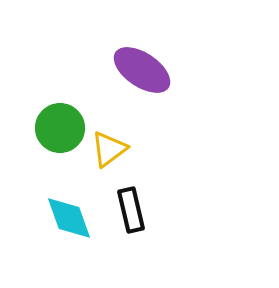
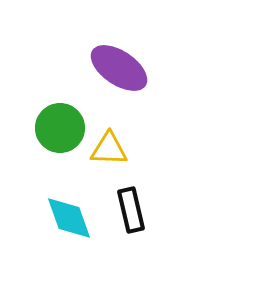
purple ellipse: moved 23 px left, 2 px up
yellow triangle: rotated 39 degrees clockwise
